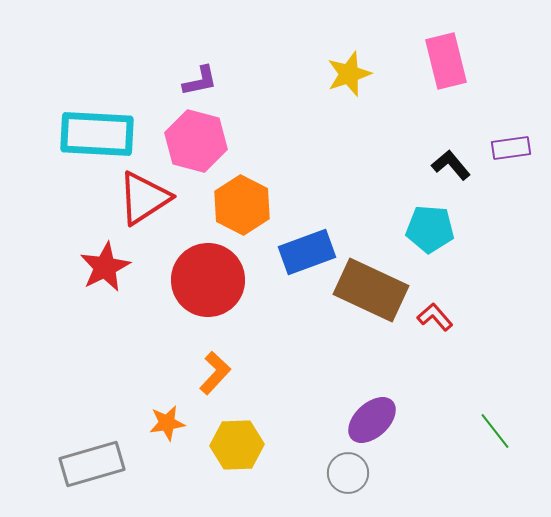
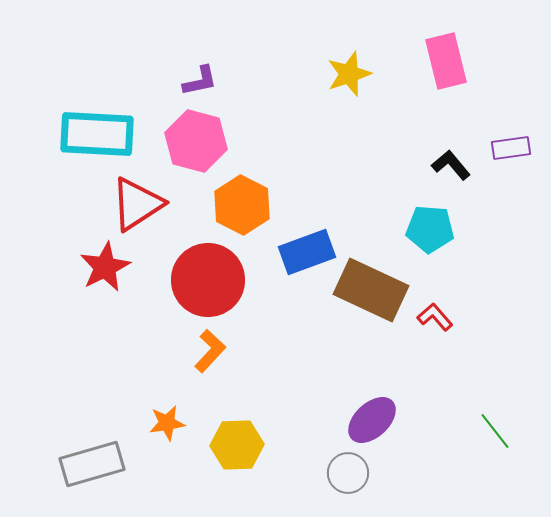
red triangle: moved 7 px left, 6 px down
orange L-shape: moved 5 px left, 22 px up
